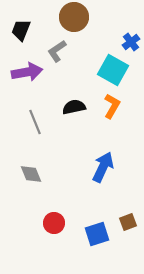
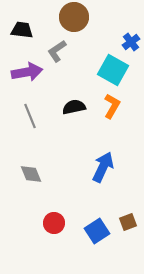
black trapezoid: moved 1 px right; rotated 75 degrees clockwise
gray line: moved 5 px left, 6 px up
blue square: moved 3 px up; rotated 15 degrees counterclockwise
